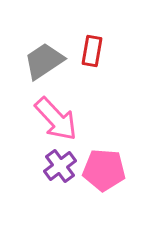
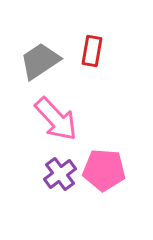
gray trapezoid: moved 4 px left
purple cross: moved 8 px down
